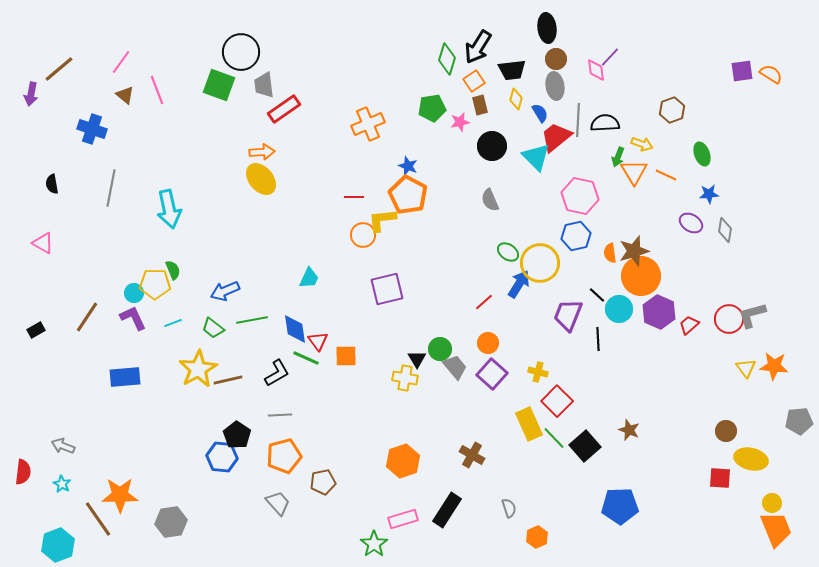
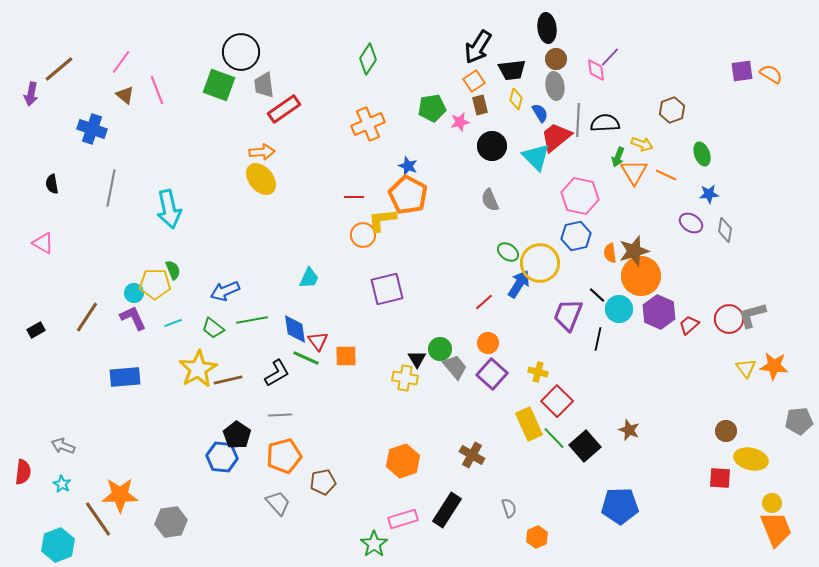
green diamond at (447, 59): moved 79 px left; rotated 16 degrees clockwise
black line at (598, 339): rotated 15 degrees clockwise
